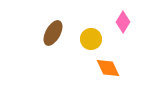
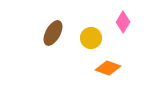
yellow circle: moved 1 px up
orange diamond: rotated 45 degrees counterclockwise
